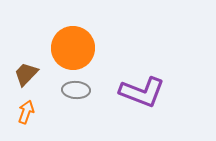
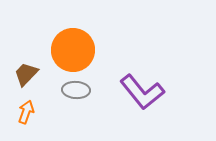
orange circle: moved 2 px down
purple L-shape: rotated 30 degrees clockwise
